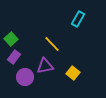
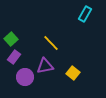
cyan rectangle: moved 7 px right, 5 px up
yellow line: moved 1 px left, 1 px up
